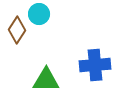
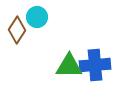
cyan circle: moved 2 px left, 3 px down
green triangle: moved 23 px right, 14 px up
